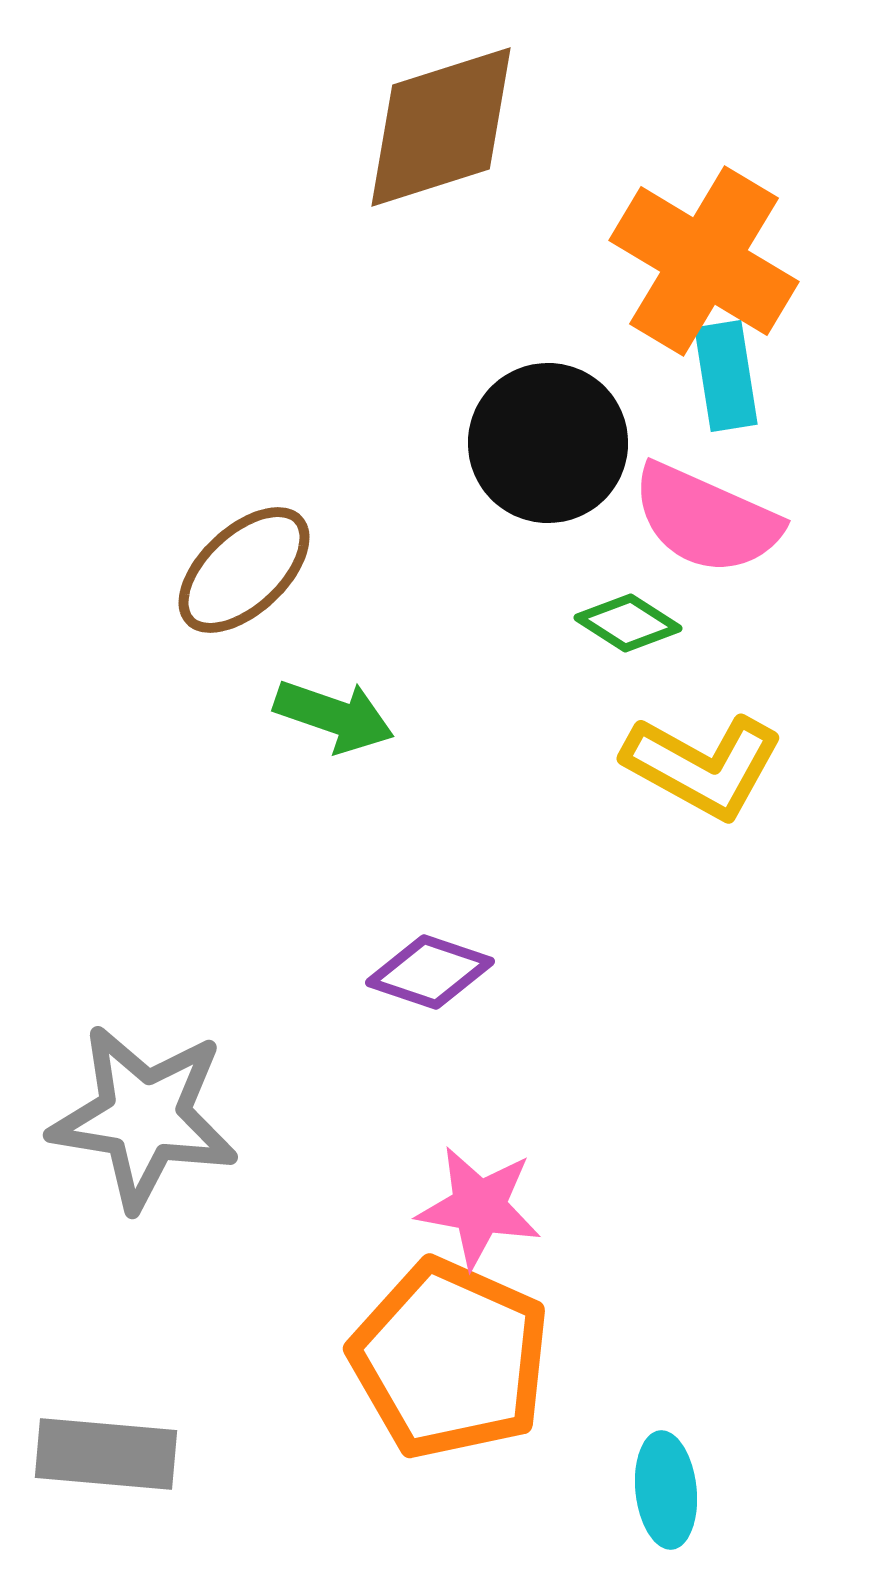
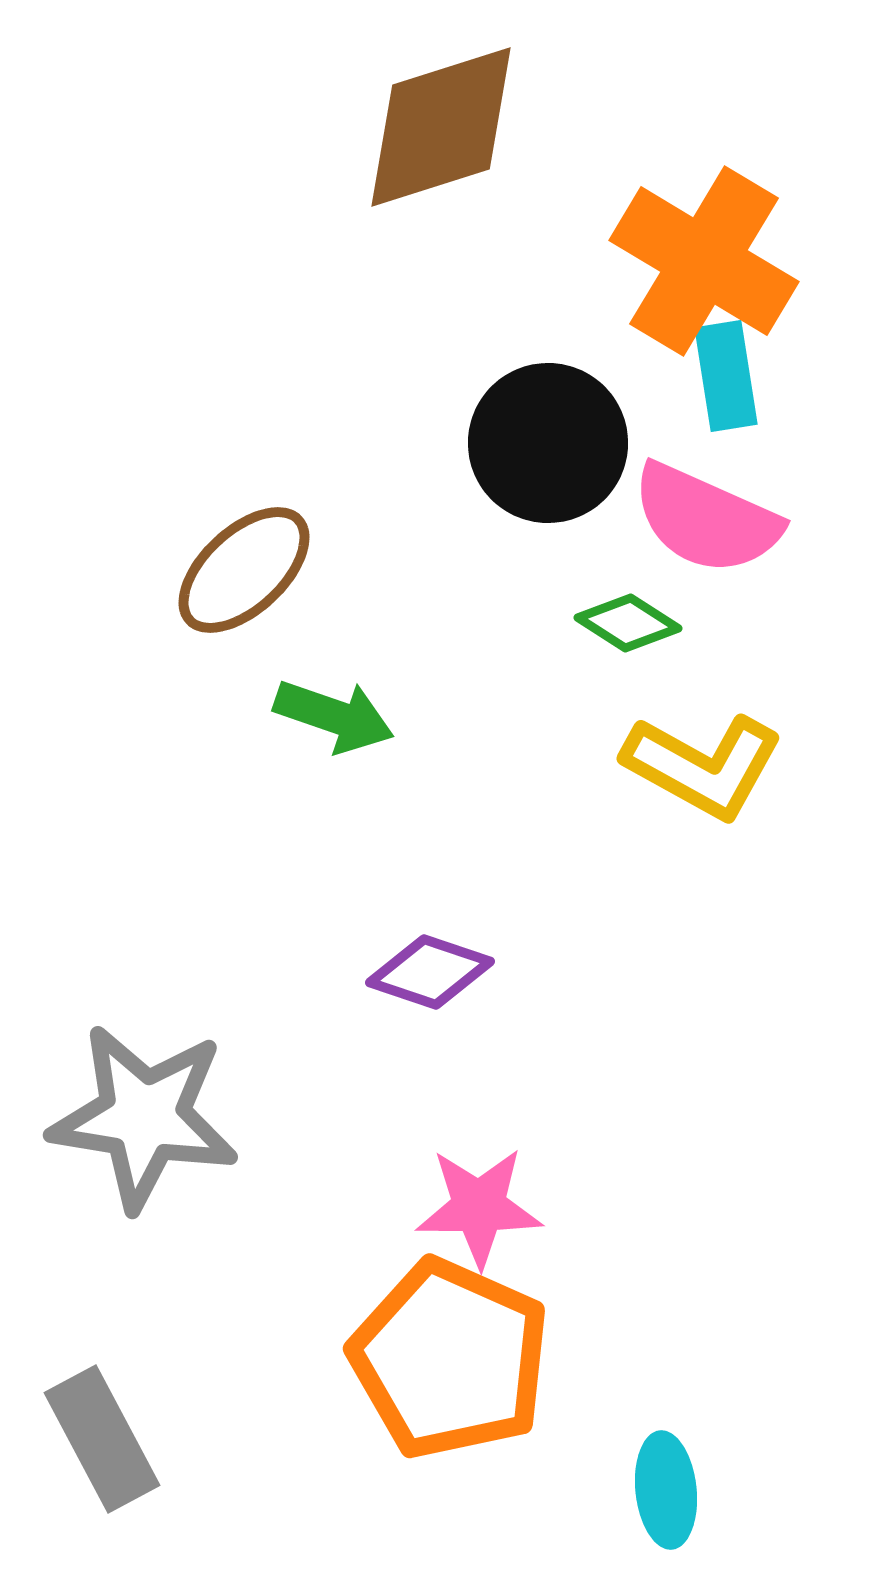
pink star: rotated 10 degrees counterclockwise
gray rectangle: moved 4 px left, 15 px up; rotated 57 degrees clockwise
